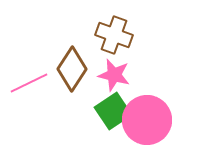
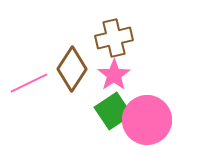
brown cross: moved 3 px down; rotated 33 degrees counterclockwise
pink star: rotated 24 degrees clockwise
